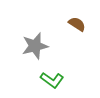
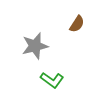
brown semicircle: rotated 90 degrees clockwise
